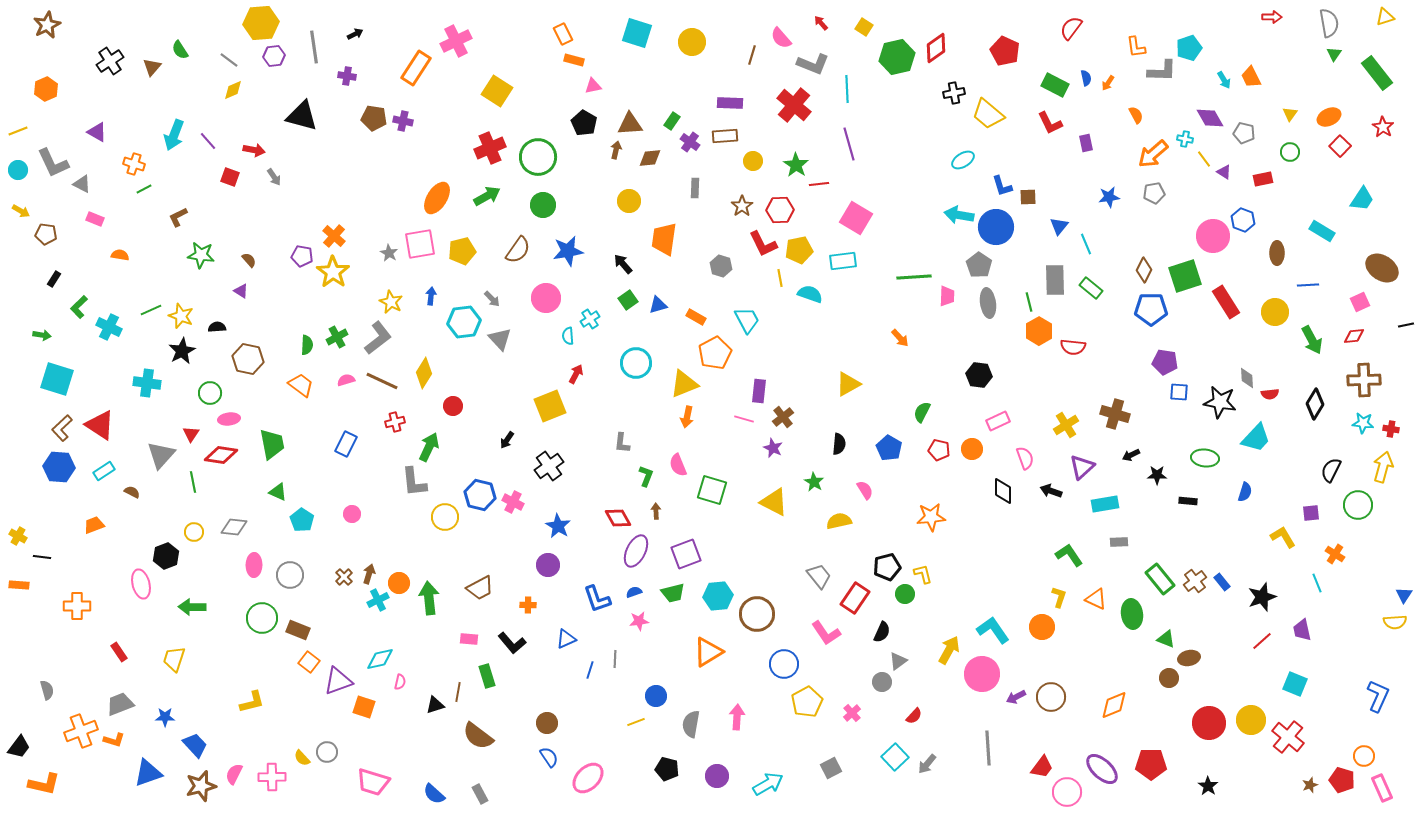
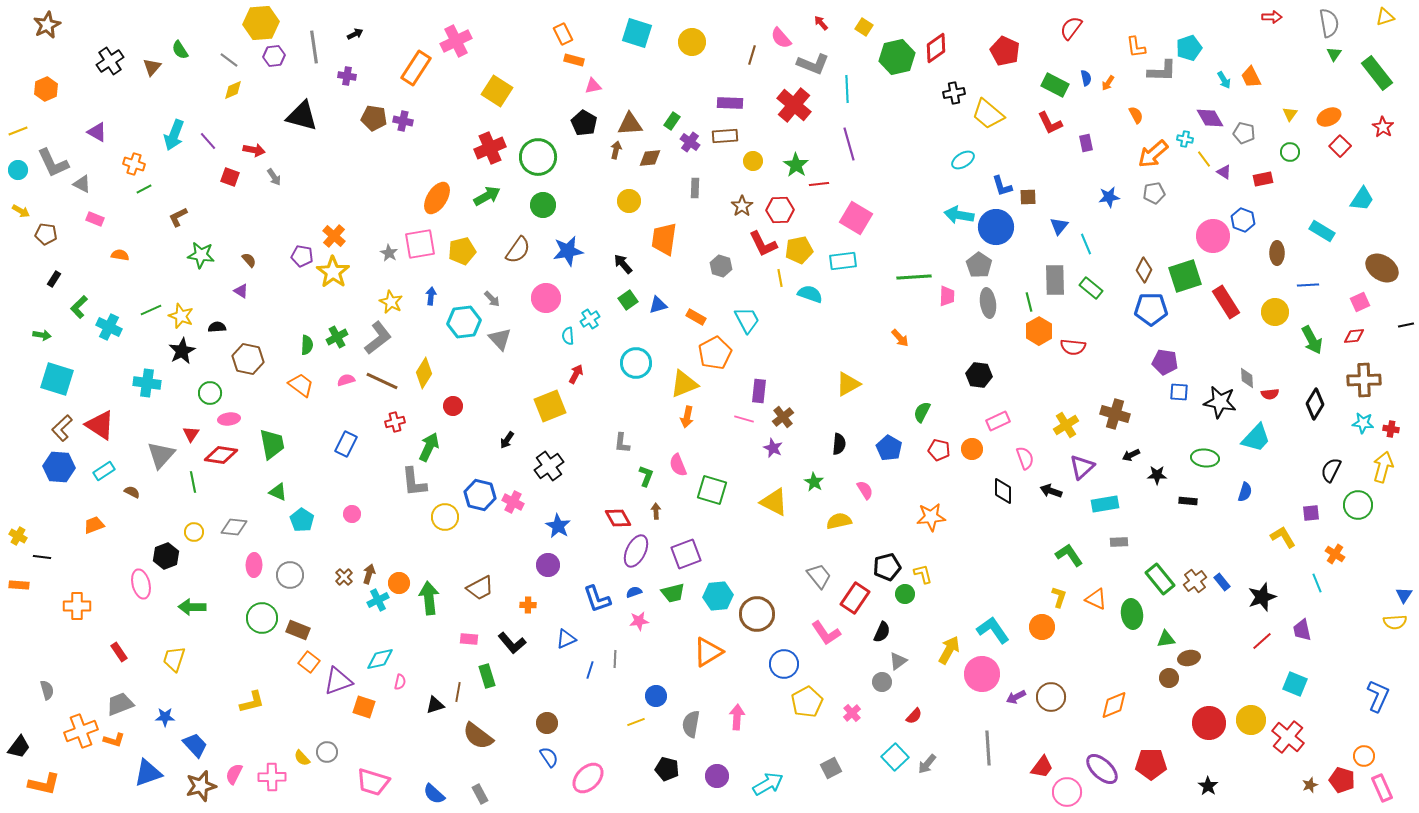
green triangle at (1166, 639): rotated 30 degrees counterclockwise
